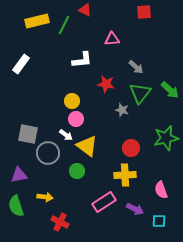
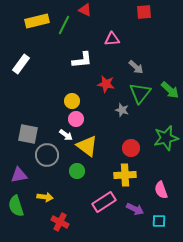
gray circle: moved 1 px left, 2 px down
